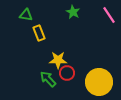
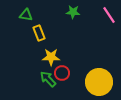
green star: rotated 24 degrees counterclockwise
yellow star: moved 7 px left, 3 px up
red circle: moved 5 px left
